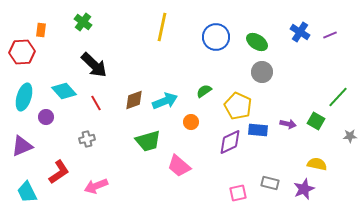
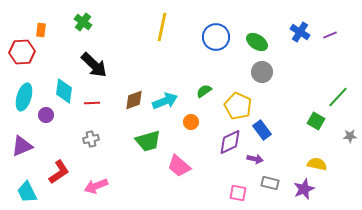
cyan diamond: rotated 50 degrees clockwise
red line: moved 4 px left; rotated 63 degrees counterclockwise
purple circle: moved 2 px up
purple arrow: moved 33 px left, 35 px down
blue rectangle: moved 4 px right; rotated 48 degrees clockwise
gray cross: moved 4 px right
pink square: rotated 24 degrees clockwise
